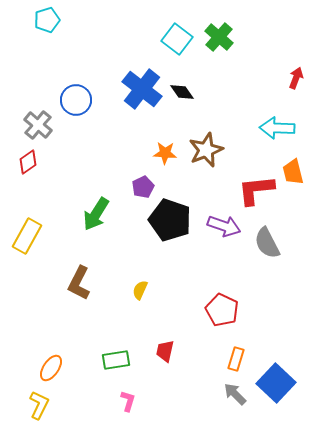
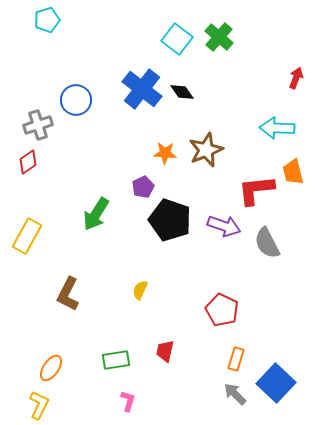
gray cross: rotated 32 degrees clockwise
brown L-shape: moved 11 px left, 11 px down
